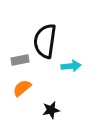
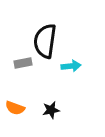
gray rectangle: moved 3 px right, 3 px down
orange semicircle: moved 7 px left, 20 px down; rotated 120 degrees counterclockwise
